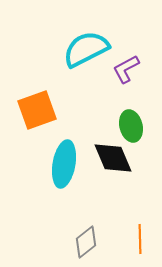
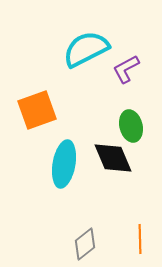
gray diamond: moved 1 px left, 2 px down
